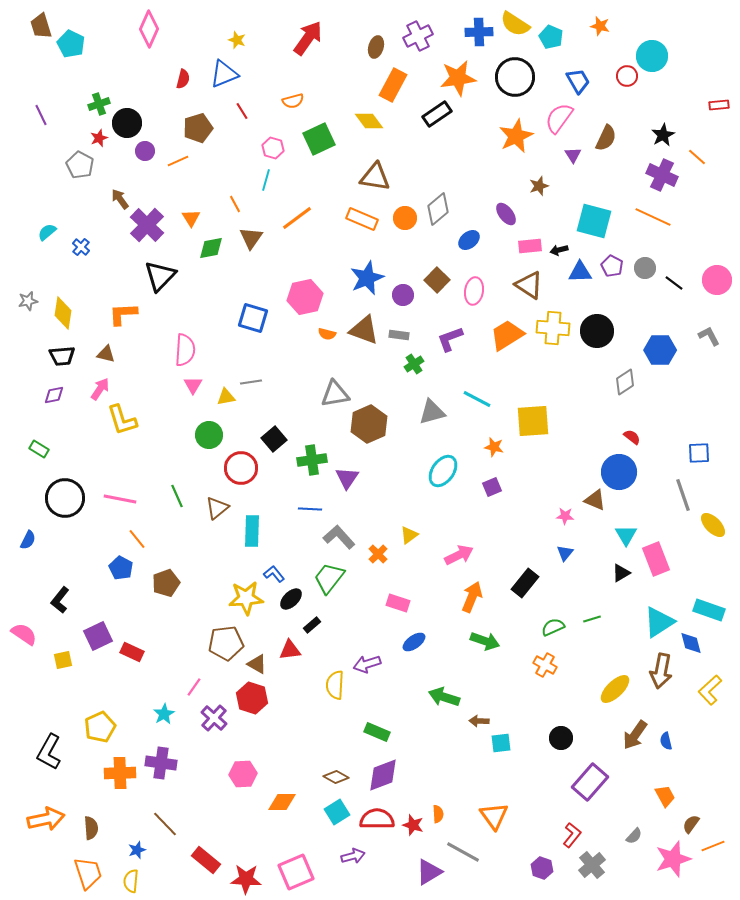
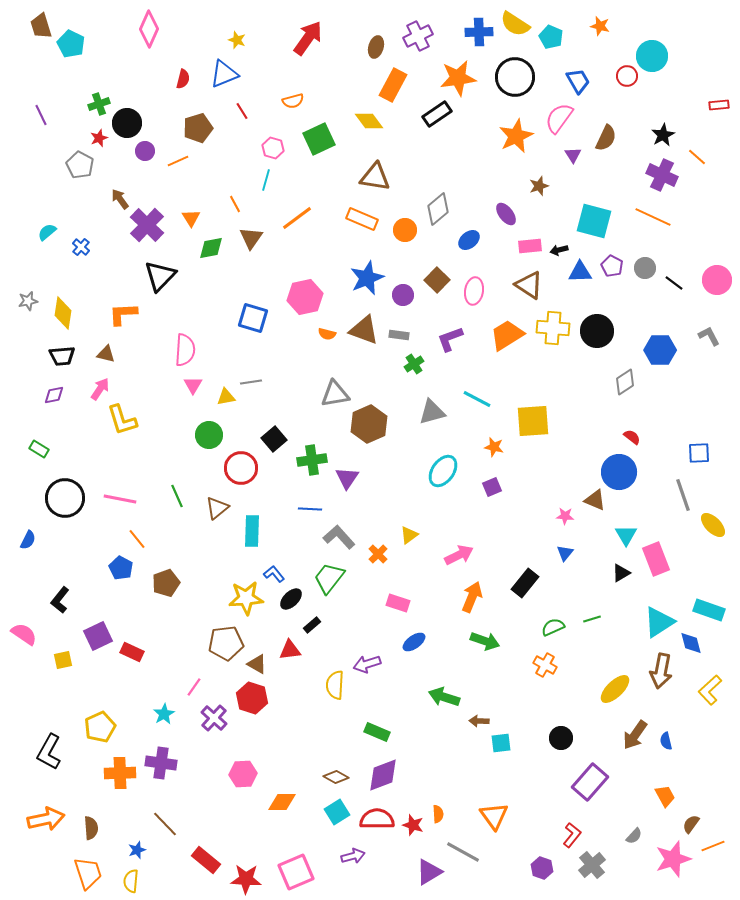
orange circle at (405, 218): moved 12 px down
